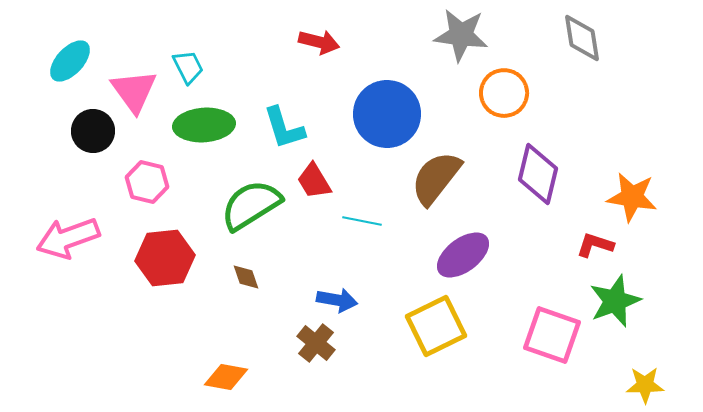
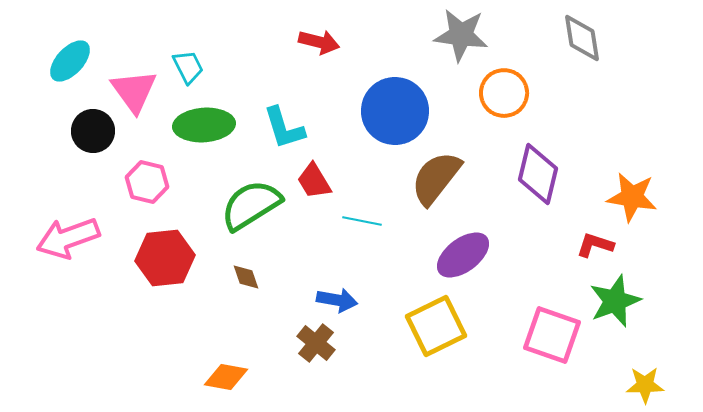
blue circle: moved 8 px right, 3 px up
